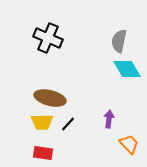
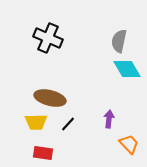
yellow trapezoid: moved 6 px left
